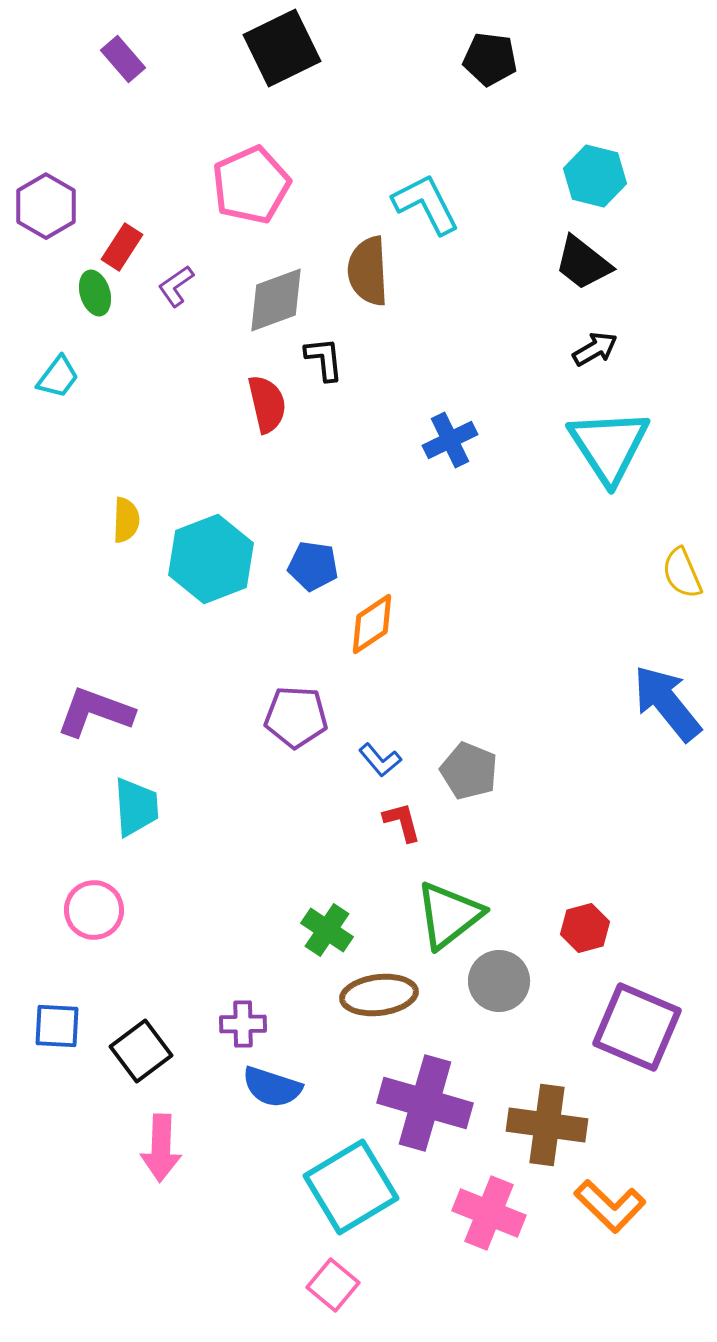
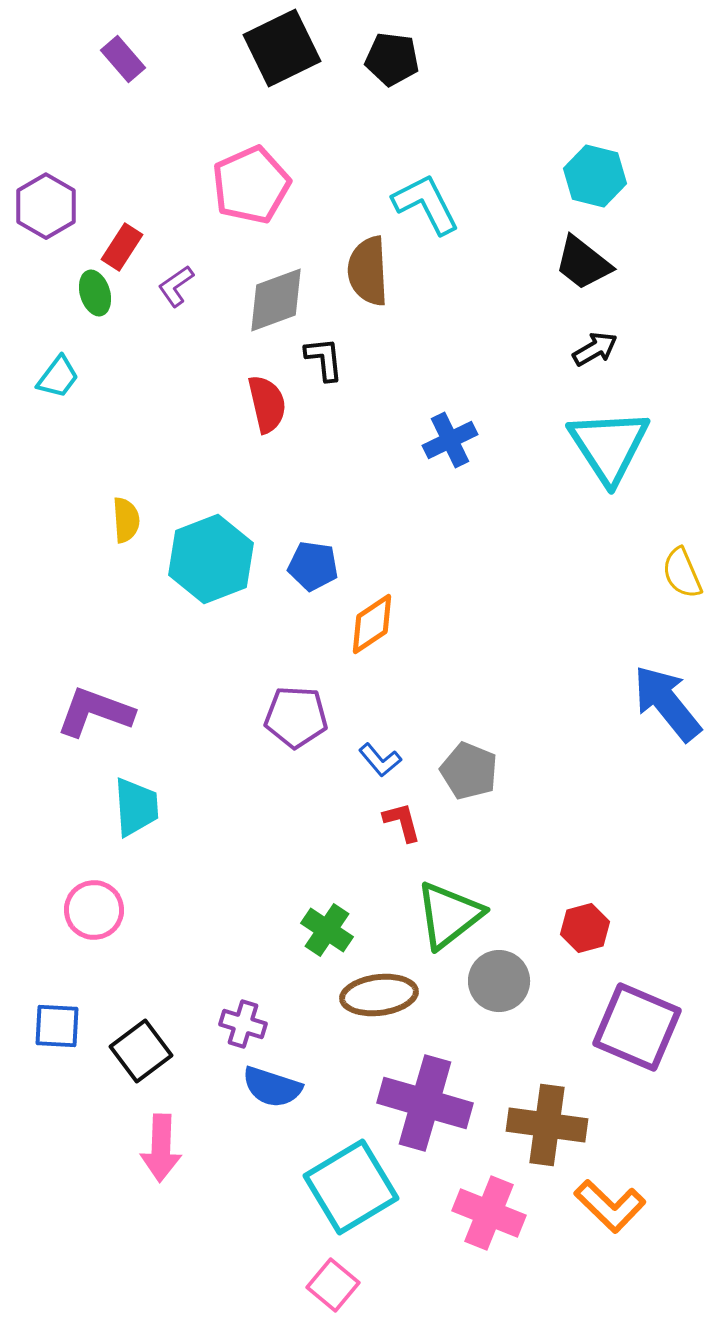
black pentagon at (490, 59): moved 98 px left
yellow semicircle at (126, 520): rotated 6 degrees counterclockwise
purple cross at (243, 1024): rotated 18 degrees clockwise
